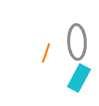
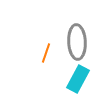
cyan rectangle: moved 1 px left, 1 px down
